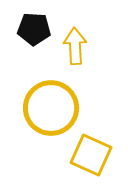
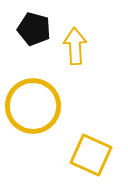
black pentagon: rotated 12 degrees clockwise
yellow circle: moved 18 px left, 2 px up
